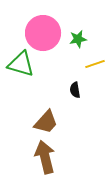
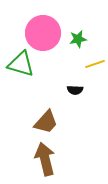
black semicircle: rotated 77 degrees counterclockwise
brown arrow: moved 2 px down
